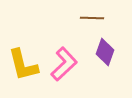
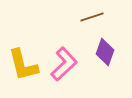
brown line: moved 1 px up; rotated 20 degrees counterclockwise
